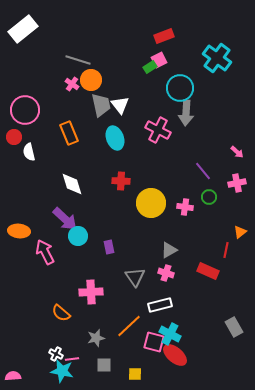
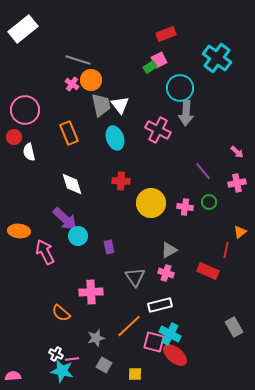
red rectangle at (164, 36): moved 2 px right, 2 px up
green circle at (209, 197): moved 5 px down
gray square at (104, 365): rotated 28 degrees clockwise
